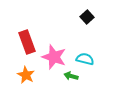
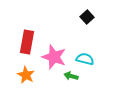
red rectangle: rotated 30 degrees clockwise
